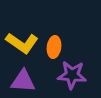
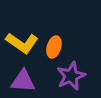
orange ellipse: rotated 10 degrees clockwise
purple star: moved 1 px left, 1 px down; rotated 28 degrees counterclockwise
